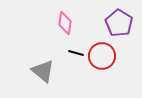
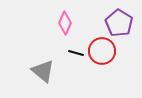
pink diamond: rotated 15 degrees clockwise
red circle: moved 5 px up
